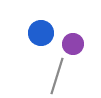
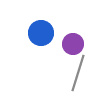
gray line: moved 21 px right, 3 px up
